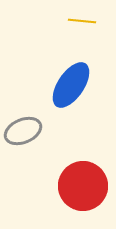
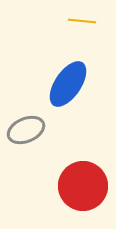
blue ellipse: moved 3 px left, 1 px up
gray ellipse: moved 3 px right, 1 px up
